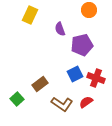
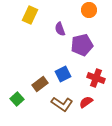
blue square: moved 12 px left
